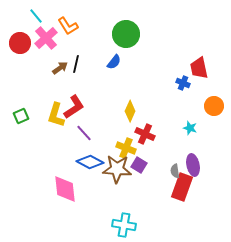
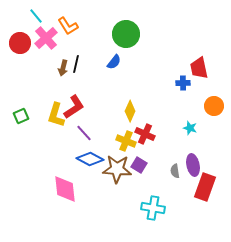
brown arrow: moved 3 px right; rotated 140 degrees clockwise
blue cross: rotated 24 degrees counterclockwise
yellow cross: moved 7 px up
blue diamond: moved 3 px up
red rectangle: moved 23 px right
cyan cross: moved 29 px right, 17 px up
